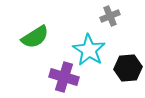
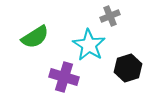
cyan star: moved 5 px up
black hexagon: rotated 12 degrees counterclockwise
